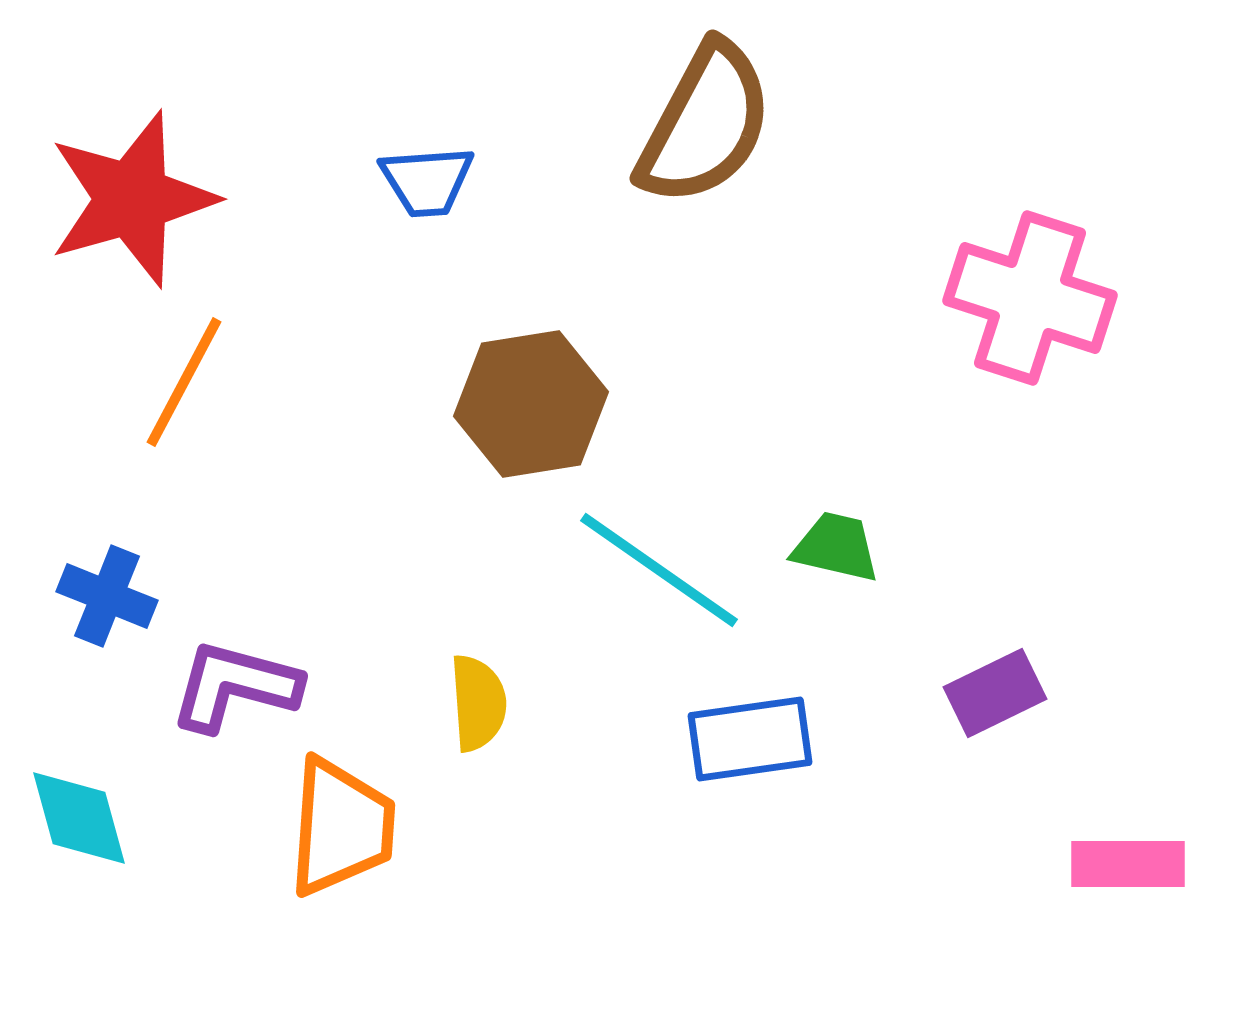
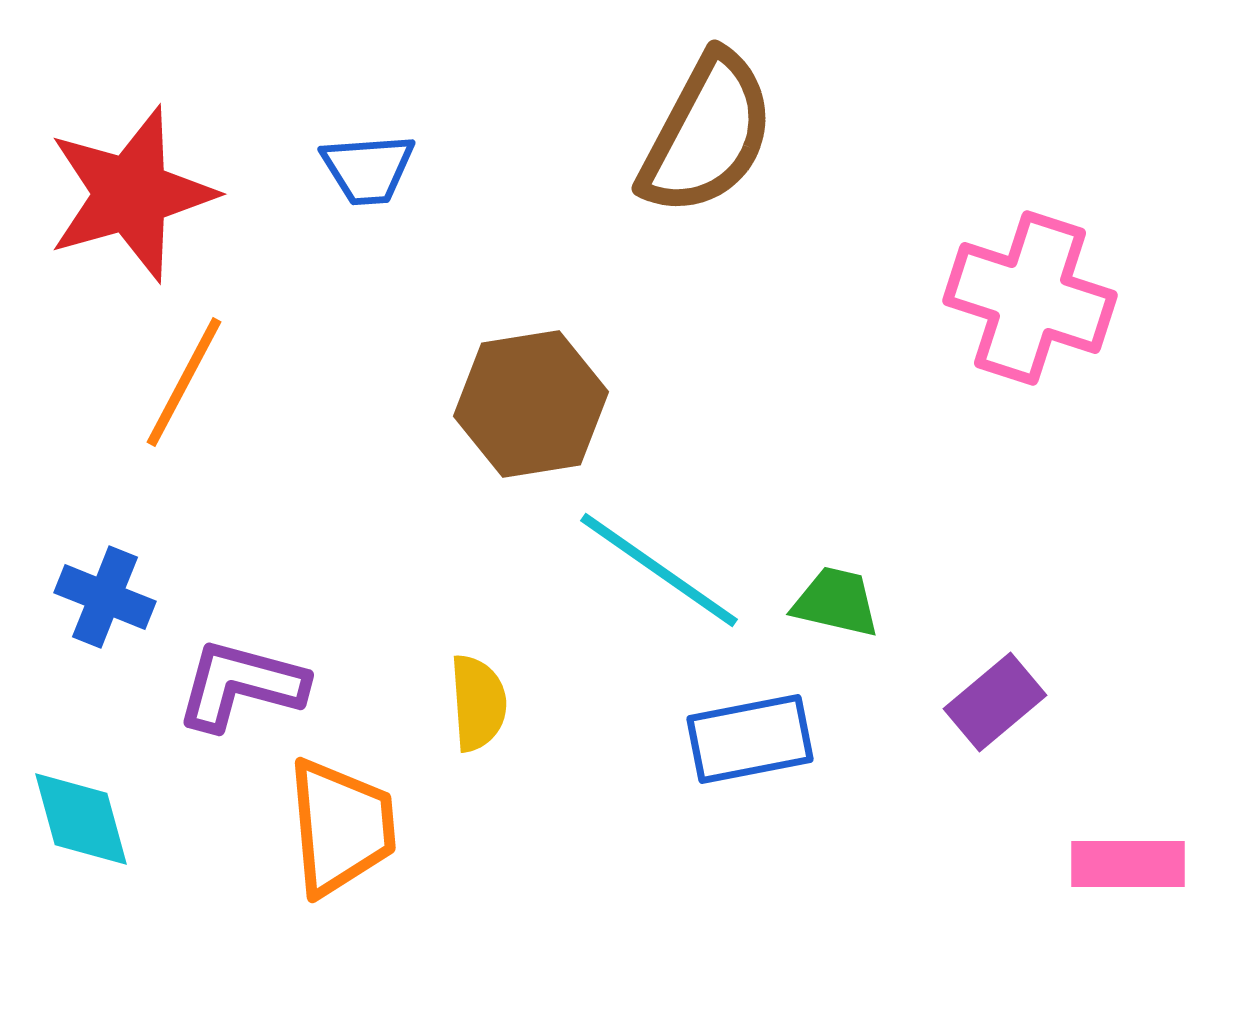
brown semicircle: moved 2 px right, 10 px down
blue trapezoid: moved 59 px left, 12 px up
red star: moved 1 px left, 5 px up
green trapezoid: moved 55 px down
blue cross: moved 2 px left, 1 px down
purple L-shape: moved 6 px right, 1 px up
purple rectangle: moved 9 px down; rotated 14 degrees counterclockwise
blue rectangle: rotated 3 degrees counterclockwise
cyan diamond: moved 2 px right, 1 px down
orange trapezoid: rotated 9 degrees counterclockwise
